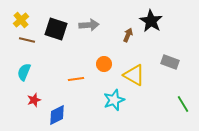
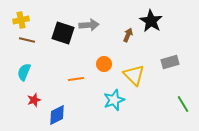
yellow cross: rotated 28 degrees clockwise
black square: moved 7 px right, 4 px down
gray rectangle: rotated 36 degrees counterclockwise
yellow triangle: rotated 15 degrees clockwise
